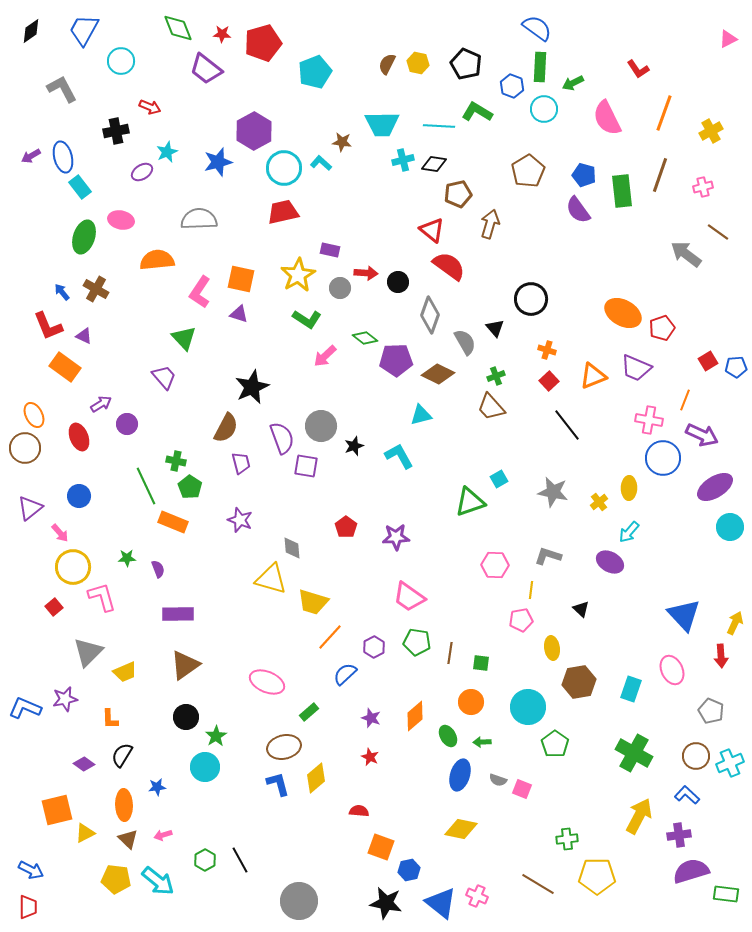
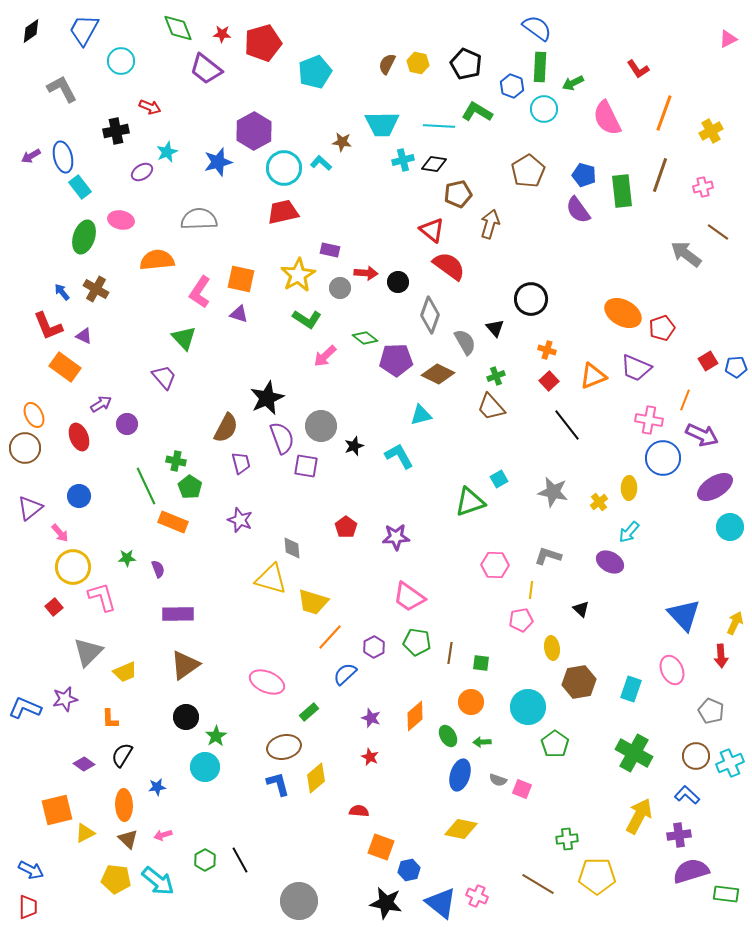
black star at (252, 387): moved 15 px right, 11 px down
